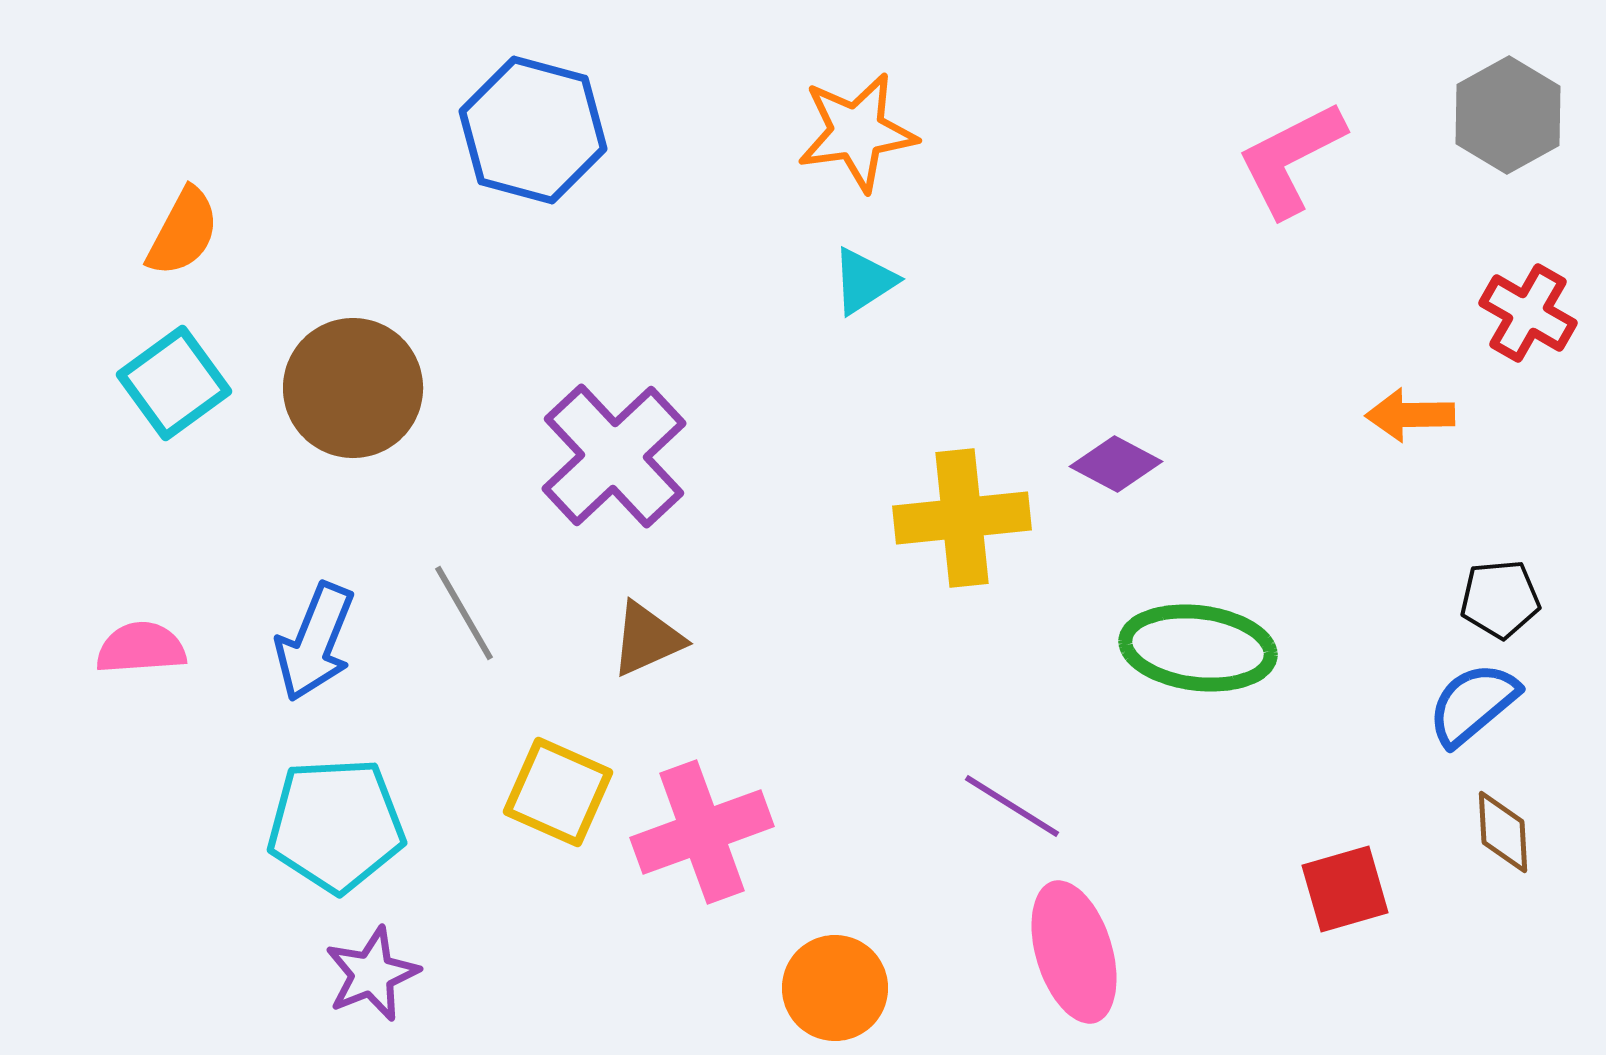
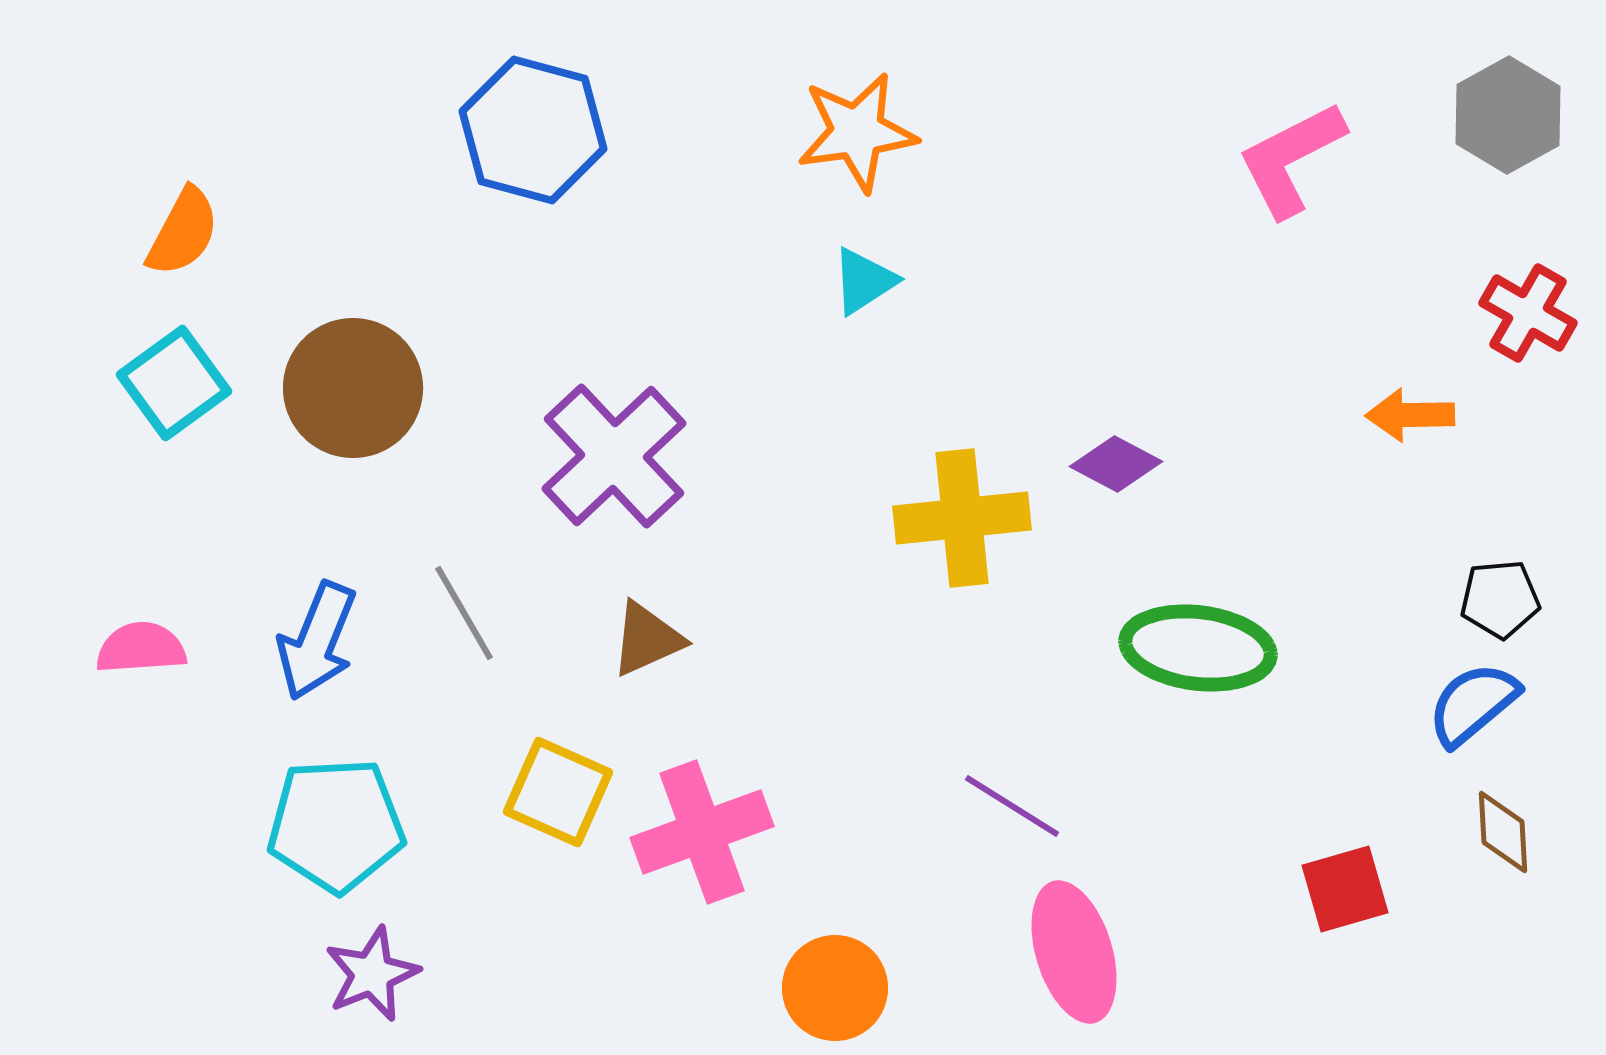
blue arrow: moved 2 px right, 1 px up
